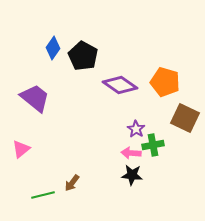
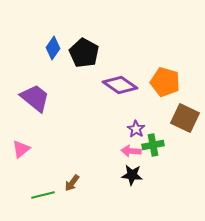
black pentagon: moved 1 px right, 3 px up
pink arrow: moved 2 px up
